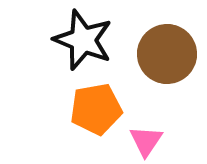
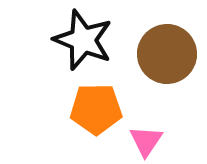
orange pentagon: rotated 9 degrees clockwise
